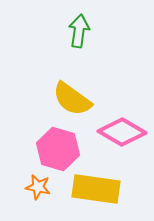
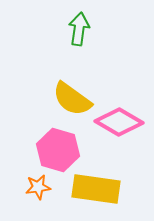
green arrow: moved 2 px up
pink diamond: moved 3 px left, 10 px up
pink hexagon: moved 1 px down
orange star: rotated 20 degrees counterclockwise
